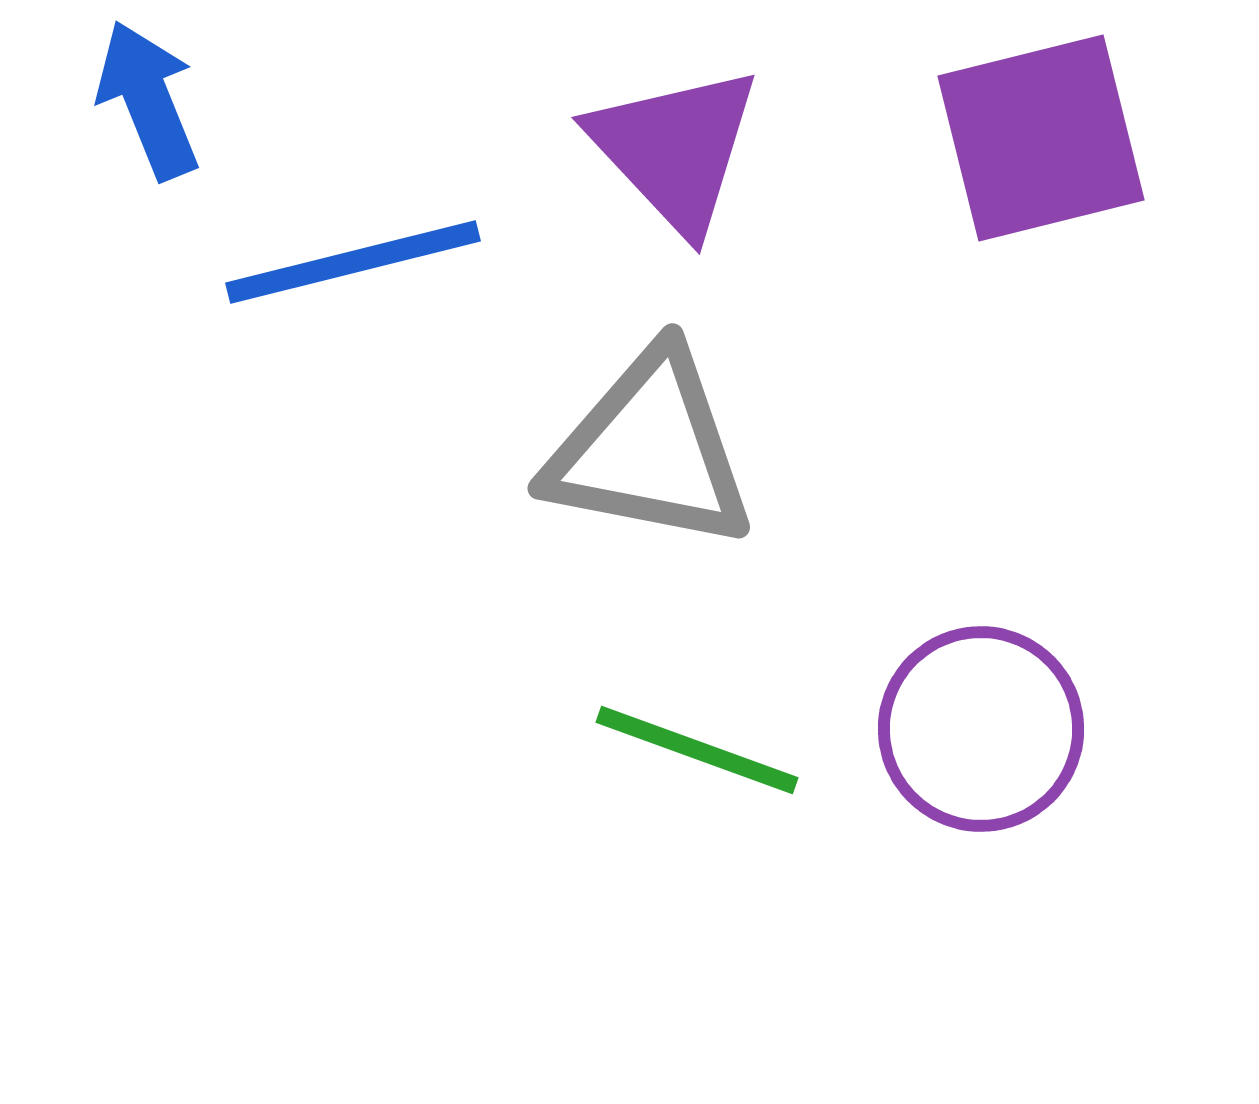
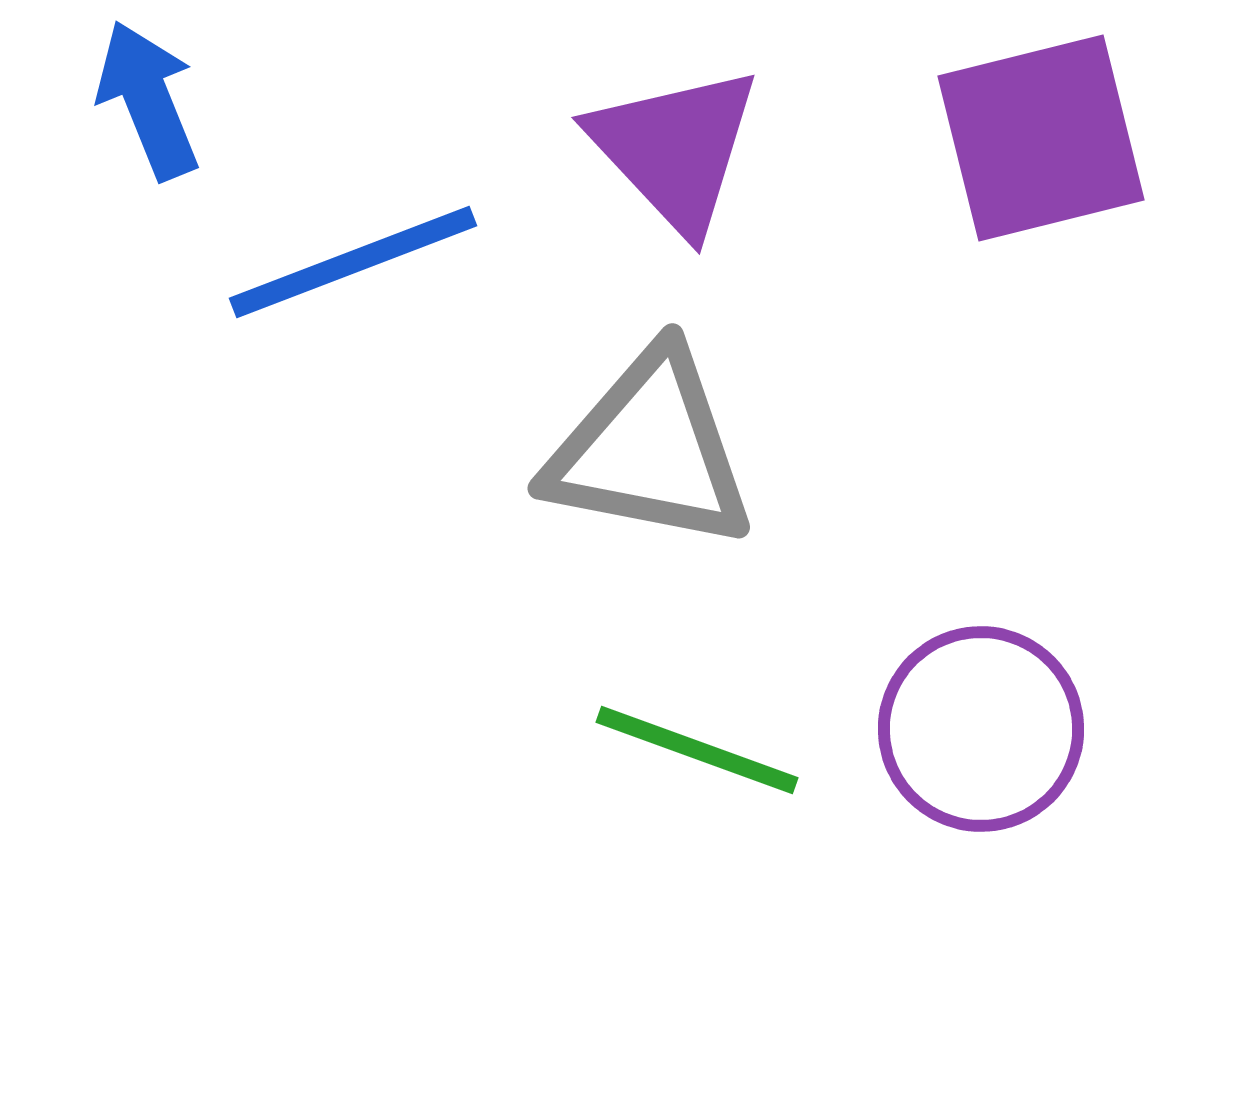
blue line: rotated 7 degrees counterclockwise
